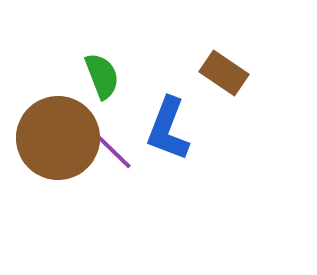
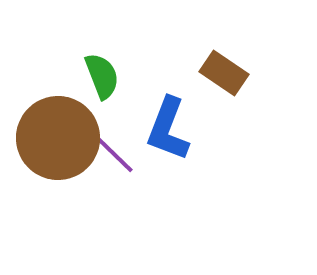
purple line: moved 2 px right, 4 px down
